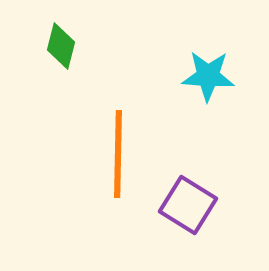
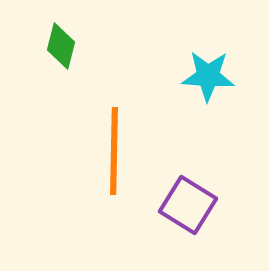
orange line: moved 4 px left, 3 px up
